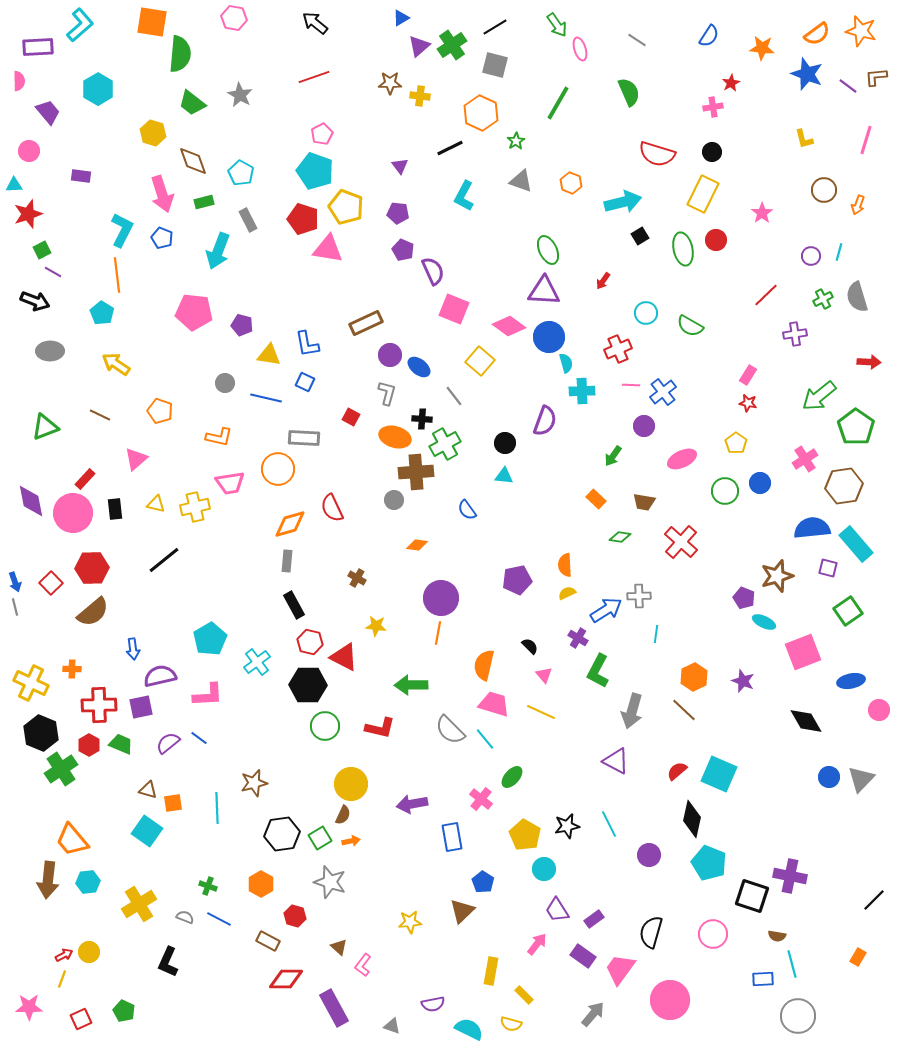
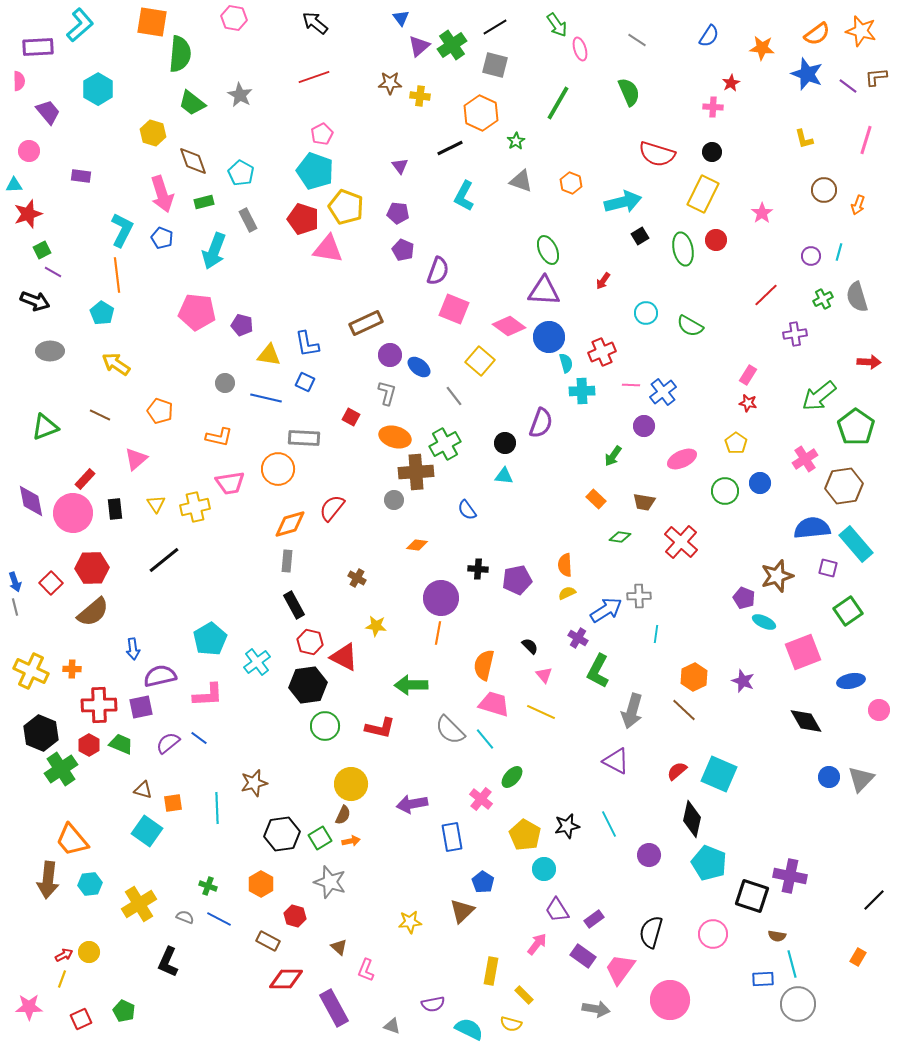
blue triangle at (401, 18): rotated 36 degrees counterclockwise
pink cross at (713, 107): rotated 12 degrees clockwise
cyan arrow at (218, 251): moved 4 px left
purple semicircle at (433, 271): moved 5 px right; rotated 44 degrees clockwise
pink pentagon at (194, 312): moved 3 px right
red cross at (618, 349): moved 16 px left, 3 px down
black cross at (422, 419): moved 56 px right, 150 px down
purple semicircle at (545, 421): moved 4 px left, 2 px down
yellow triangle at (156, 504): rotated 42 degrees clockwise
red semicircle at (332, 508): rotated 64 degrees clockwise
yellow cross at (31, 683): moved 12 px up
black hexagon at (308, 685): rotated 9 degrees counterclockwise
brown triangle at (148, 790): moved 5 px left
cyan hexagon at (88, 882): moved 2 px right, 2 px down
pink L-shape at (363, 965): moved 3 px right, 5 px down; rotated 15 degrees counterclockwise
gray arrow at (593, 1014): moved 3 px right, 5 px up; rotated 60 degrees clockwise
gray circle at (798, 1016): moved 12 px up
